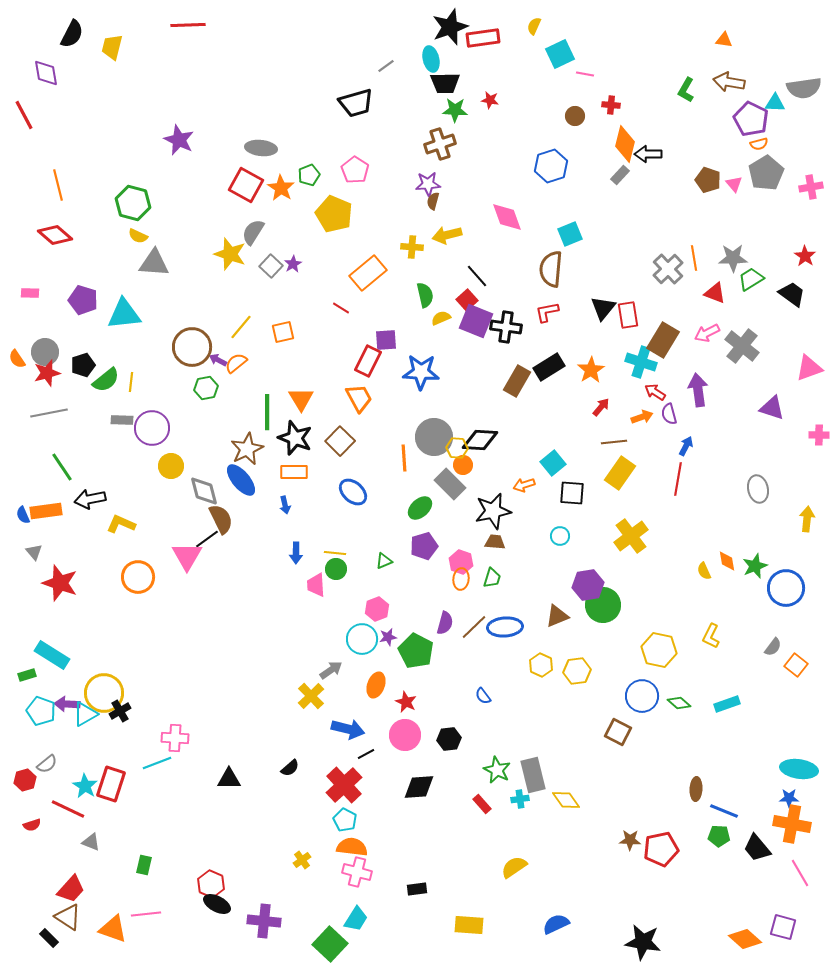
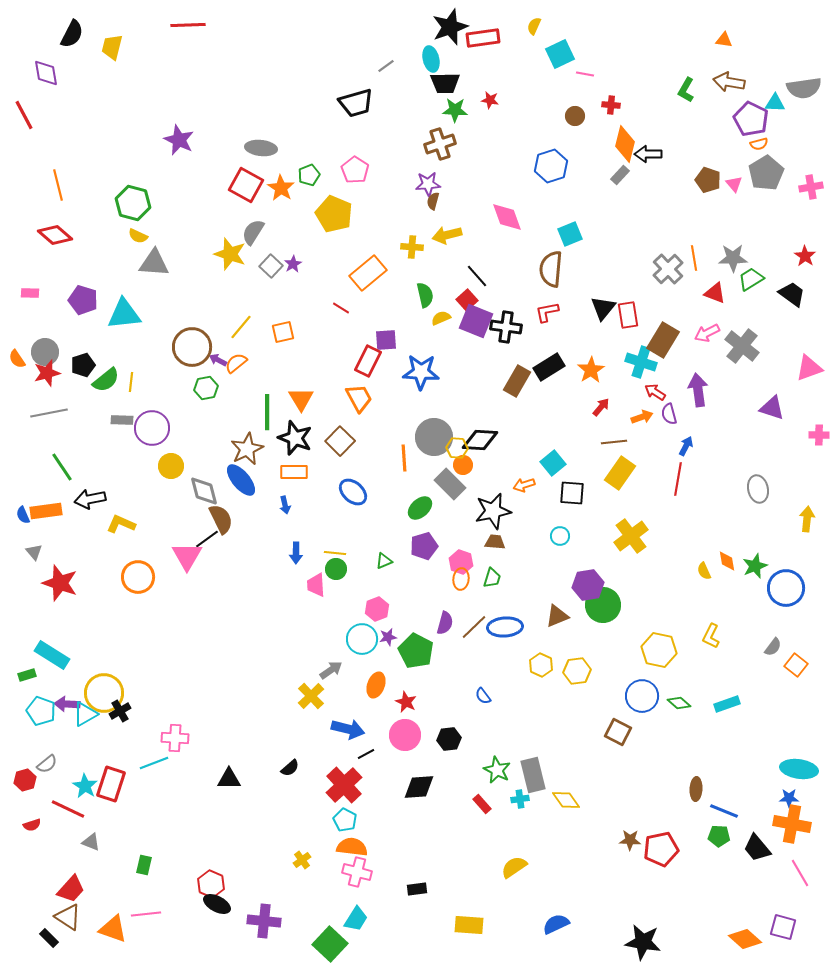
cyan line at (157, 763): moved 3 px left
